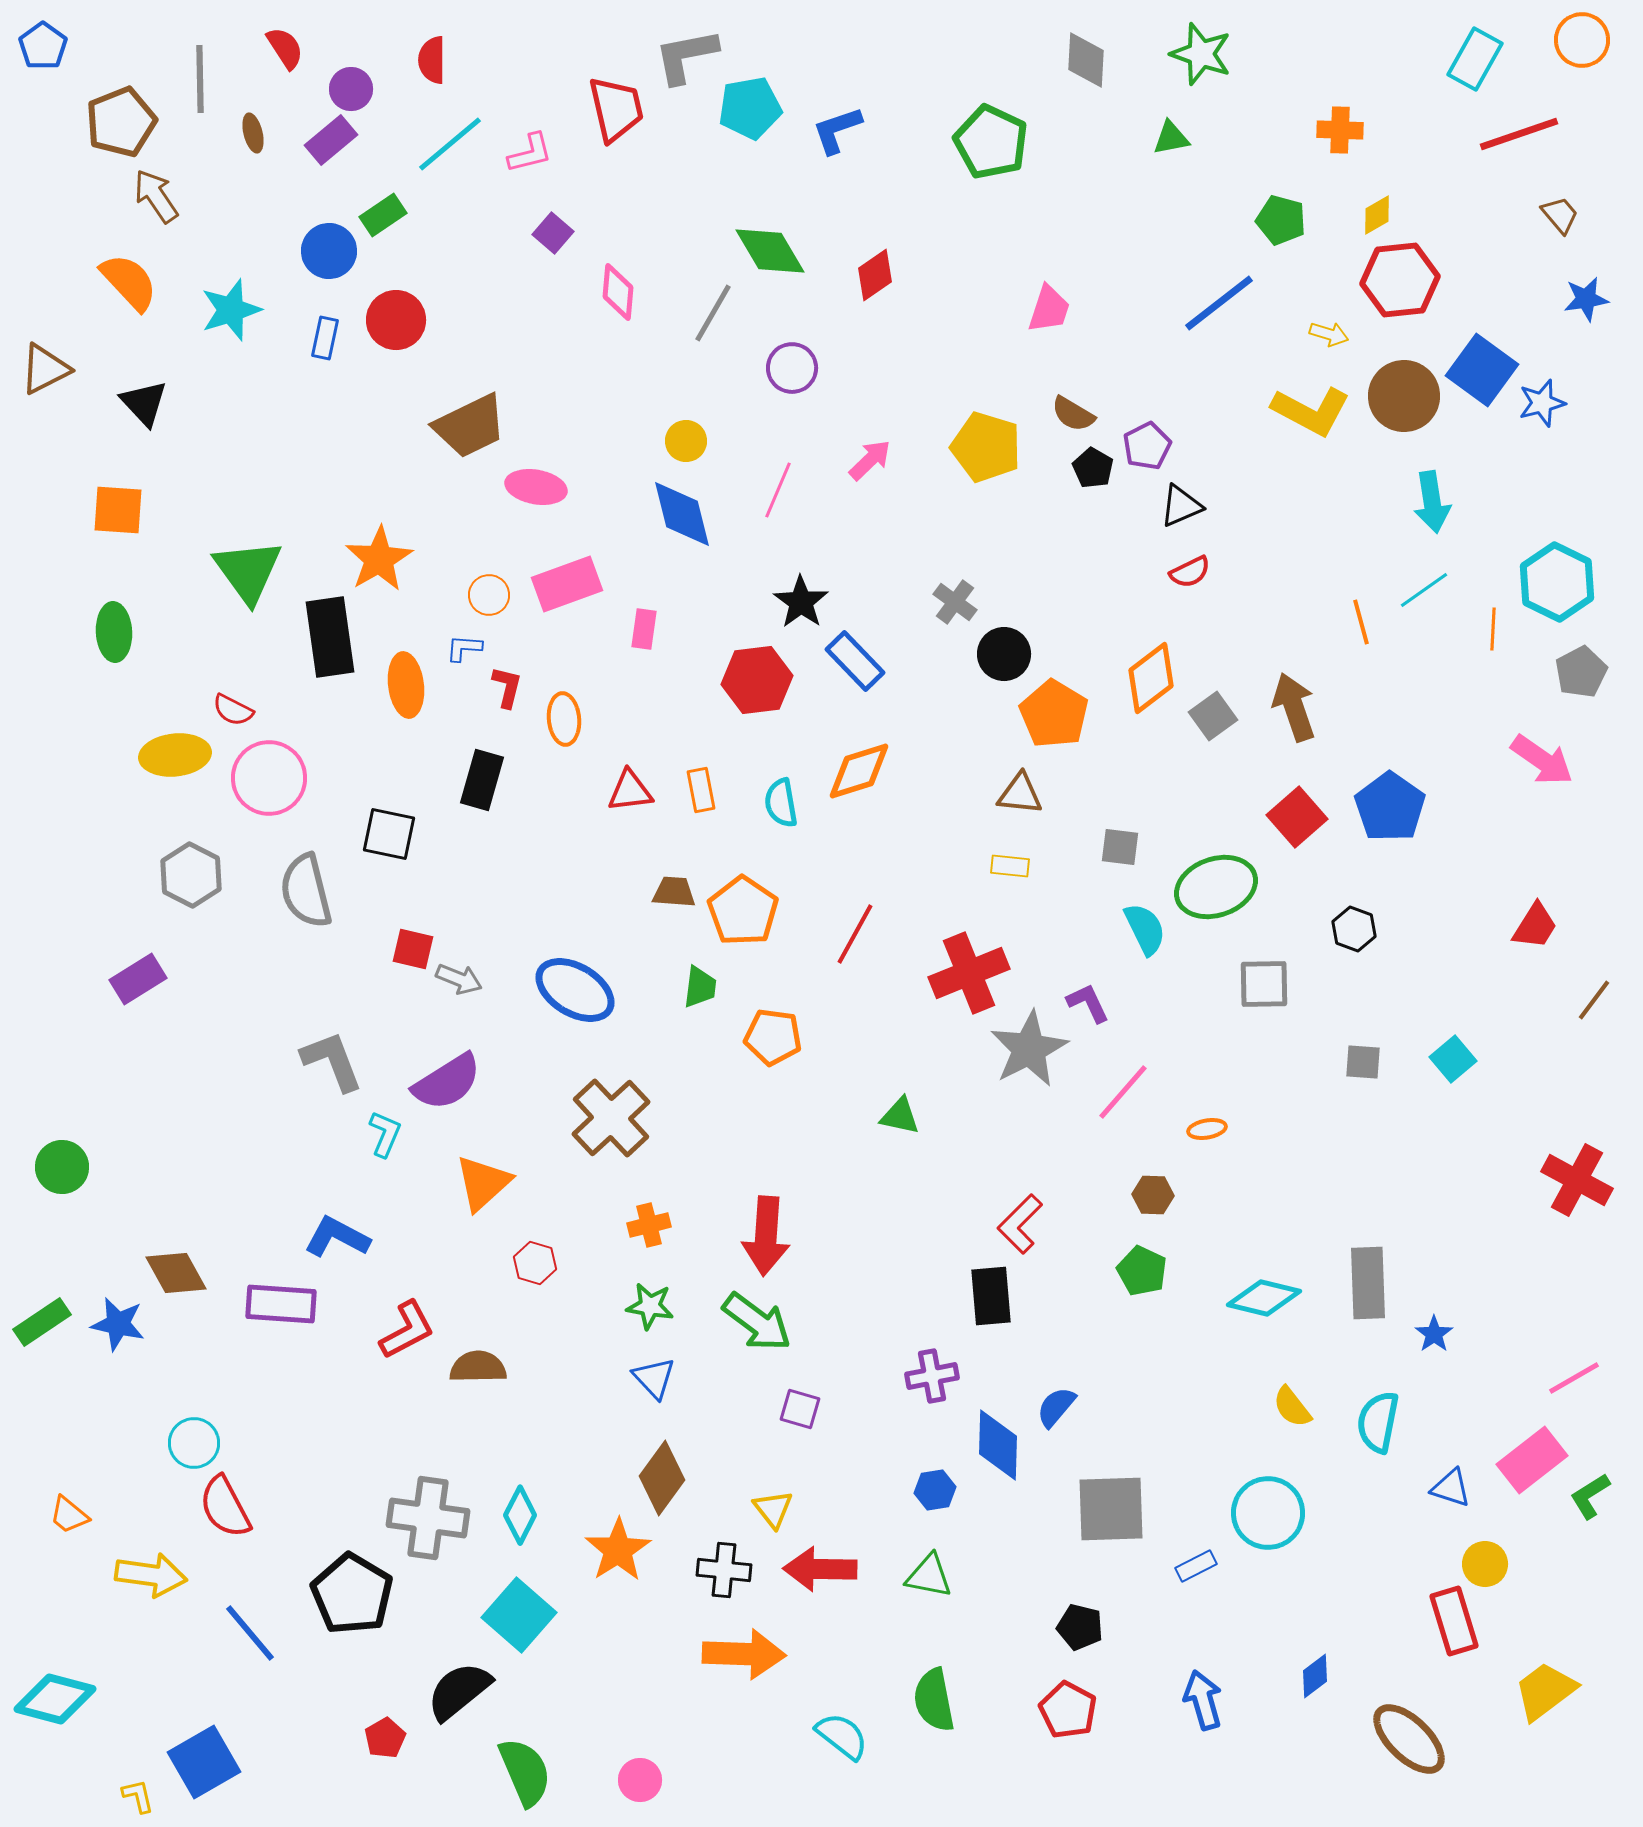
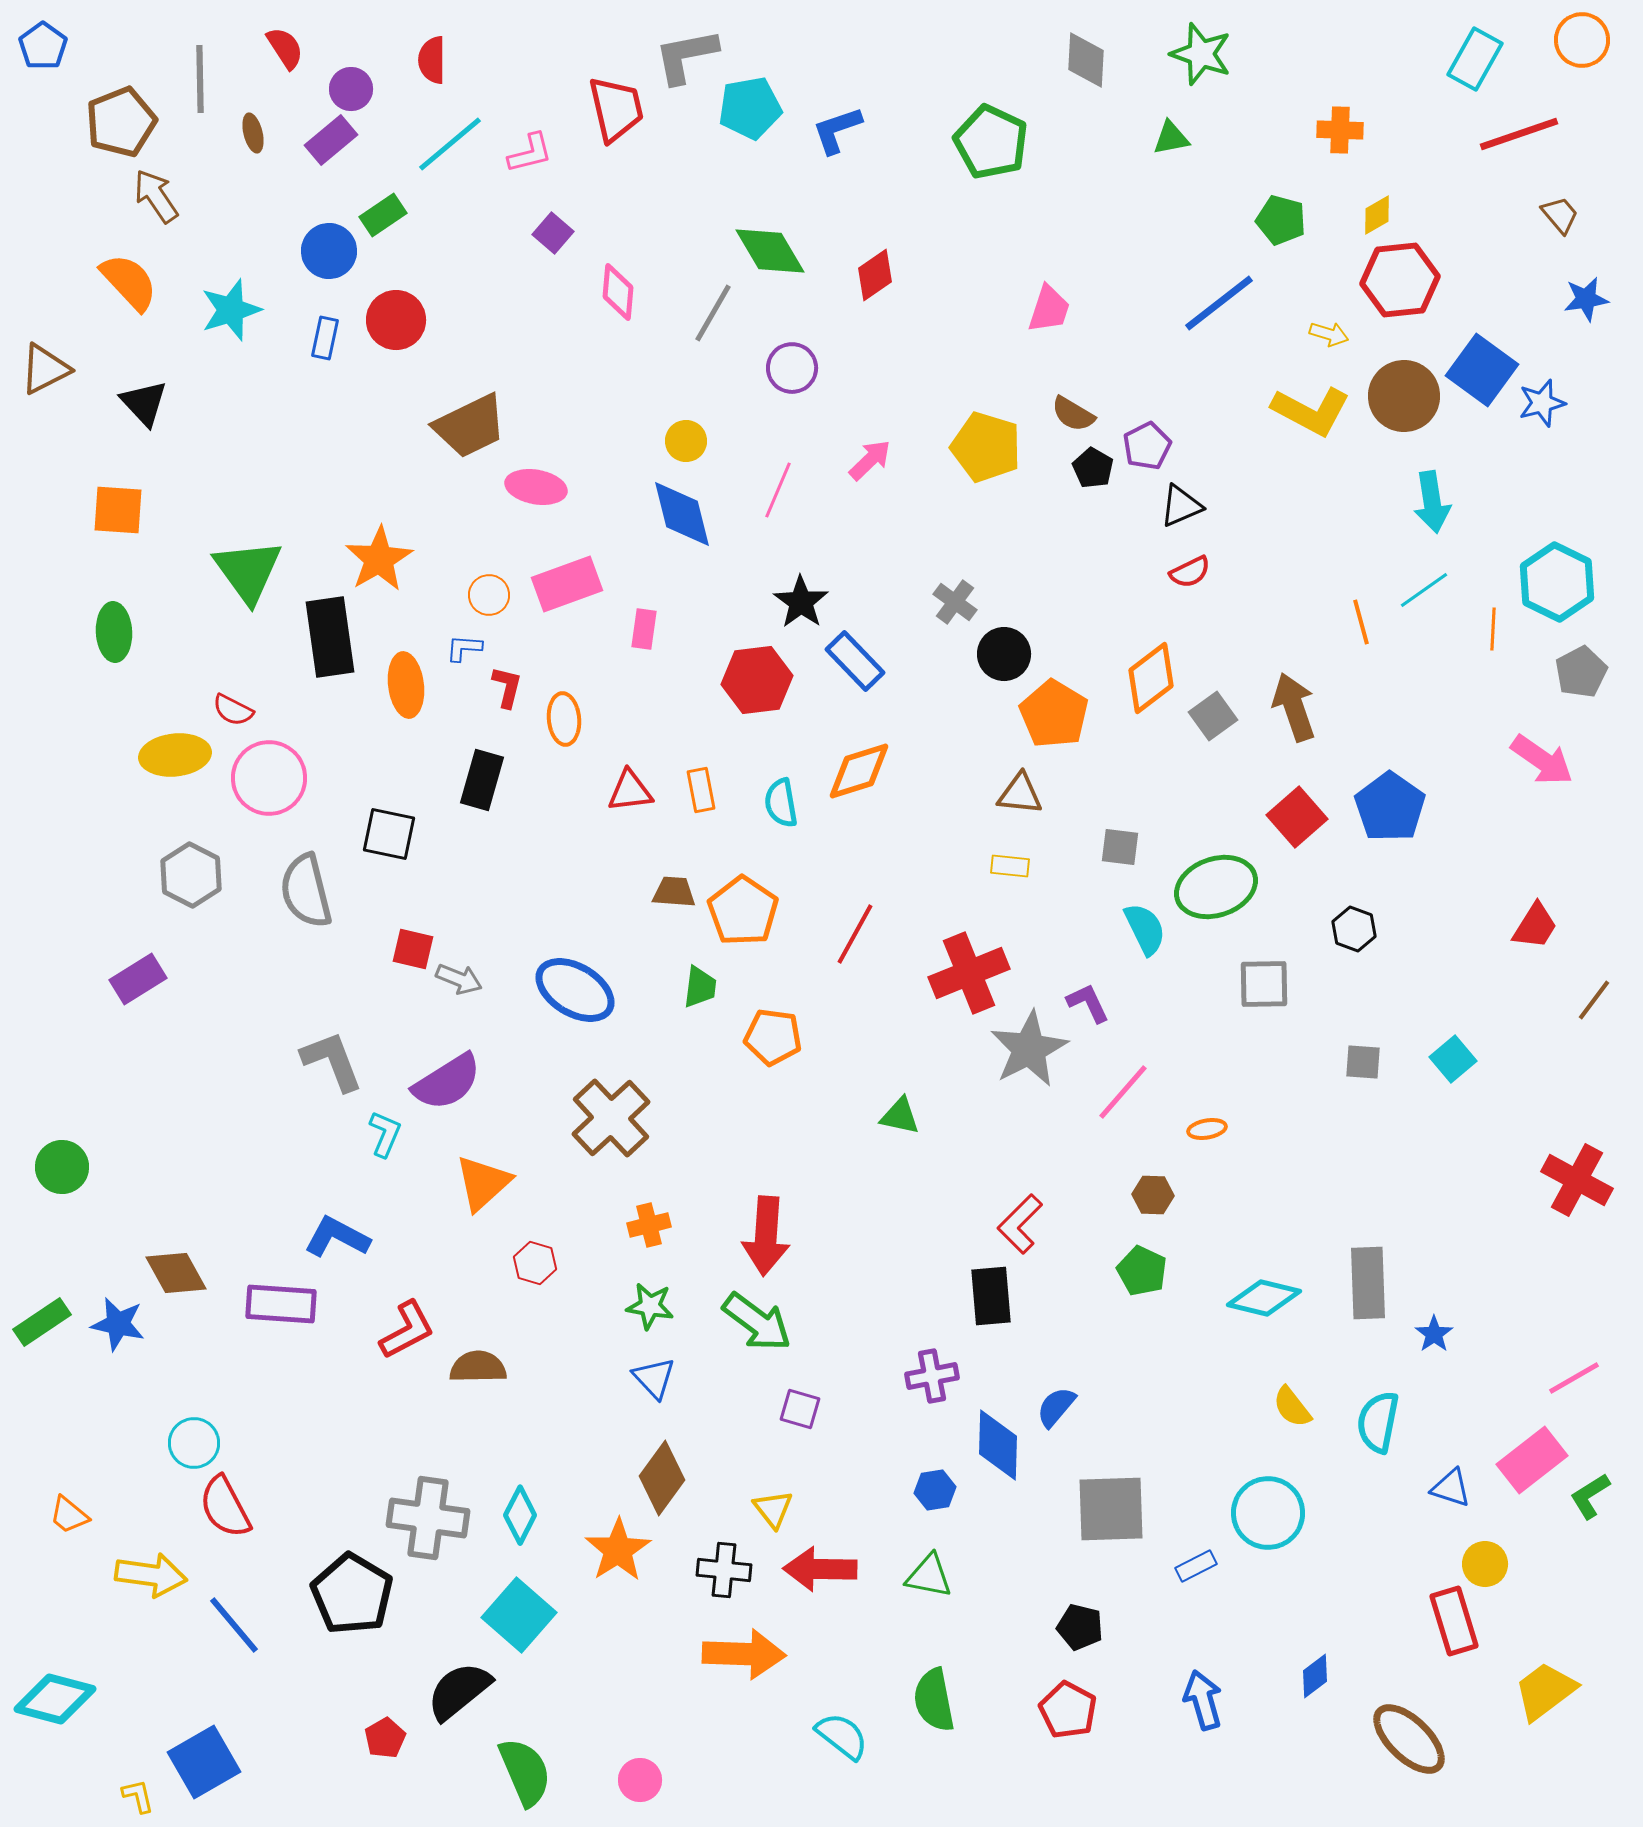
blue line at (250, 1633): moved 16 px left, 8 px up
